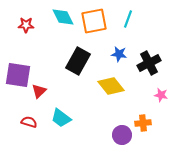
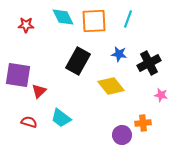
orange square: rotated 8 degrees clockwise
